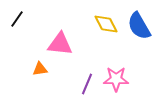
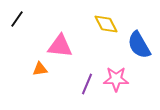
blue semicircle: moved 19 px down
pink triangle: moved 2 px down
